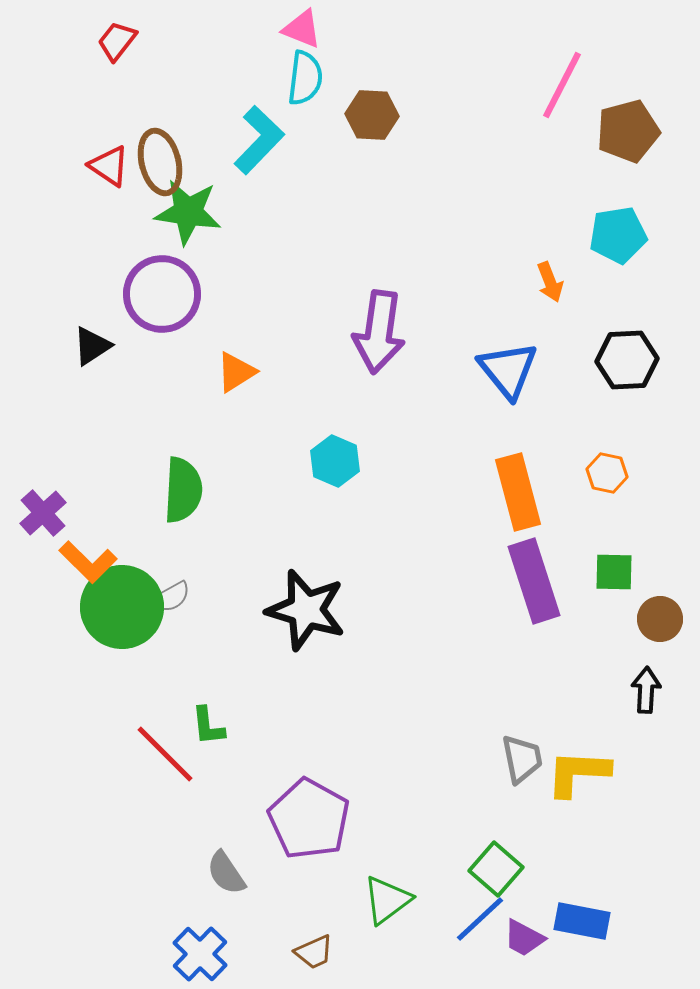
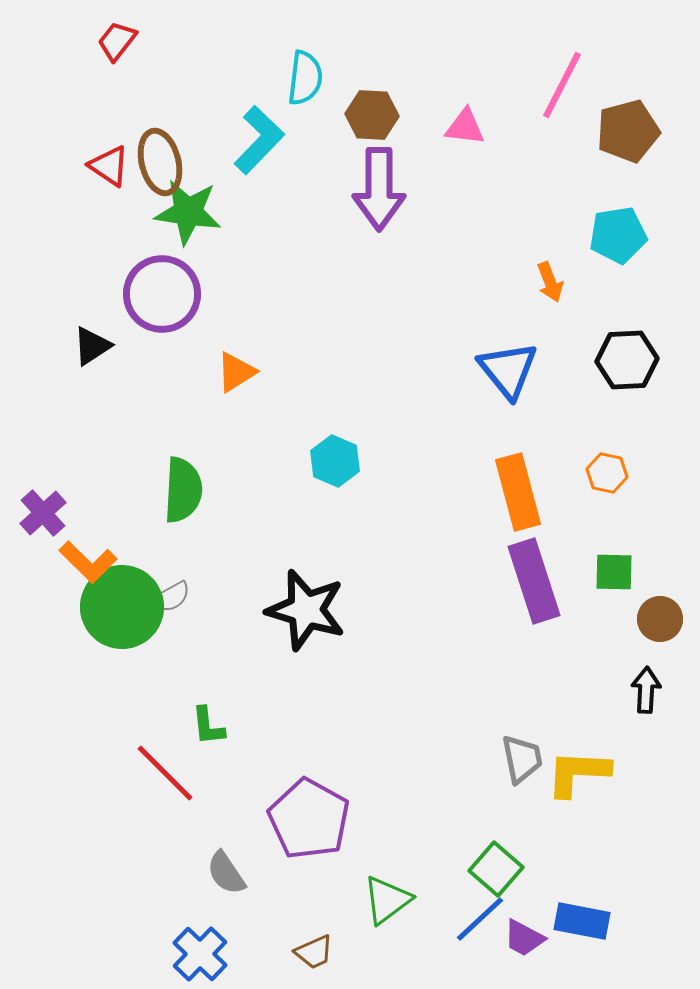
pink triangle at (302, 29): moved 163 px right, 98 px down; rotated 15 degrees counterclockwise
purple arrow at (379, 332): moved 143 px up; rotated 8 degrees counterclockwise
red line at (165, 754): moved 19 px down
